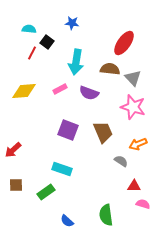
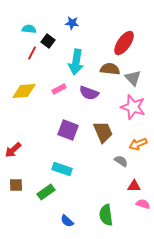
black square: moved 1 px right, 1 px up
pink rectangle: moved 1 px left
